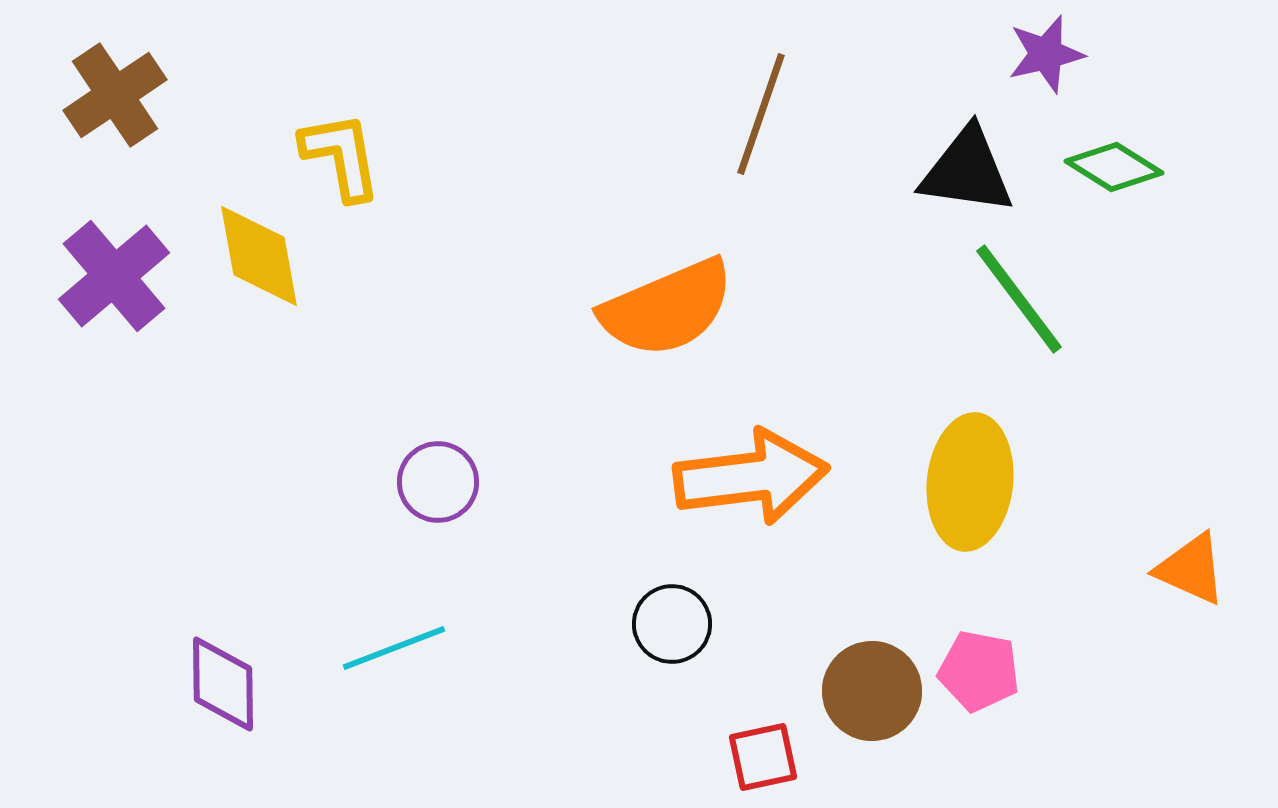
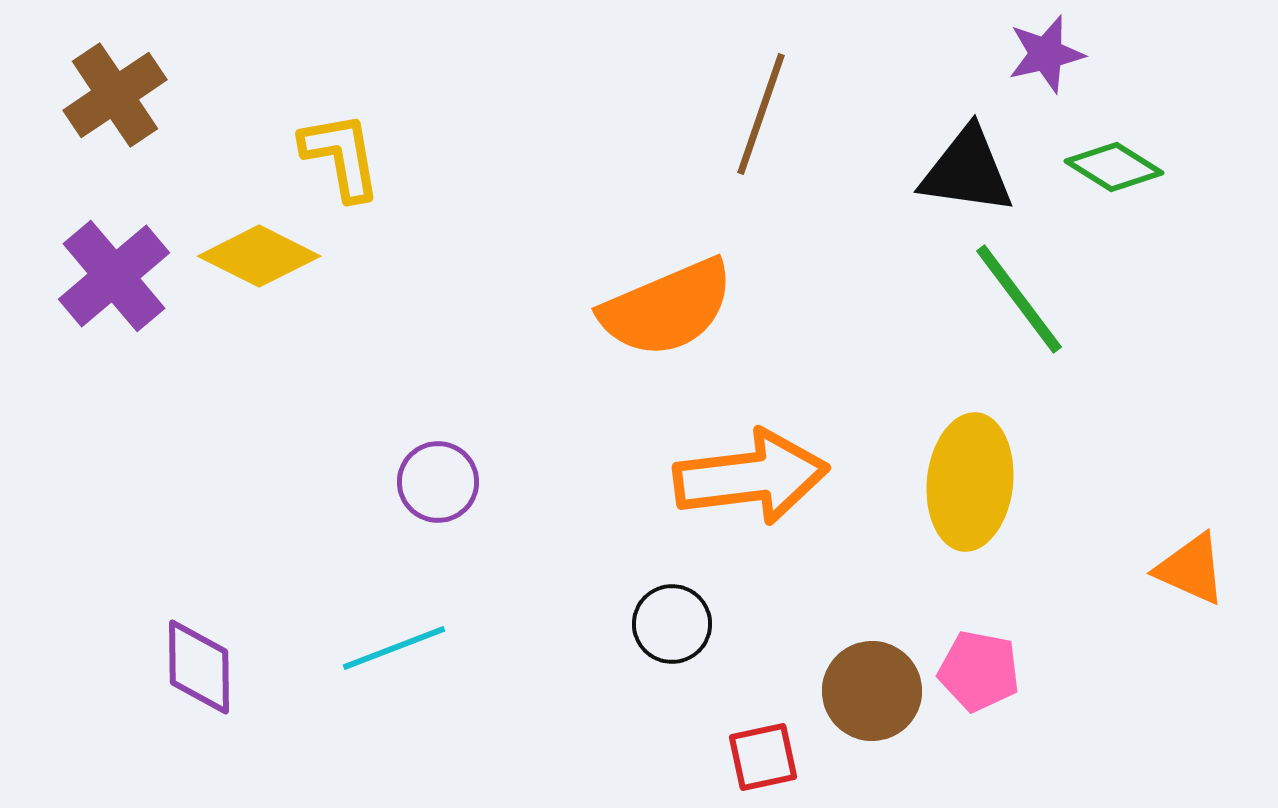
yellow diamond: rotated 53 degrees counterclockwise
purple diamond: moved 24 px left, 17 px up
